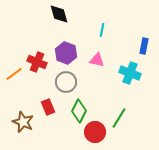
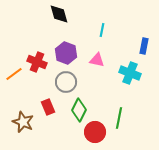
green diamond: moved 1 px up
green line: rotated 20 degrees counterclockwise
